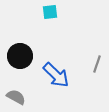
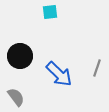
gray line: moved 4 px down
blue arrow: moved 3 px right, 1 px up
gray semicircle: rotated 24 degrees clockwise
